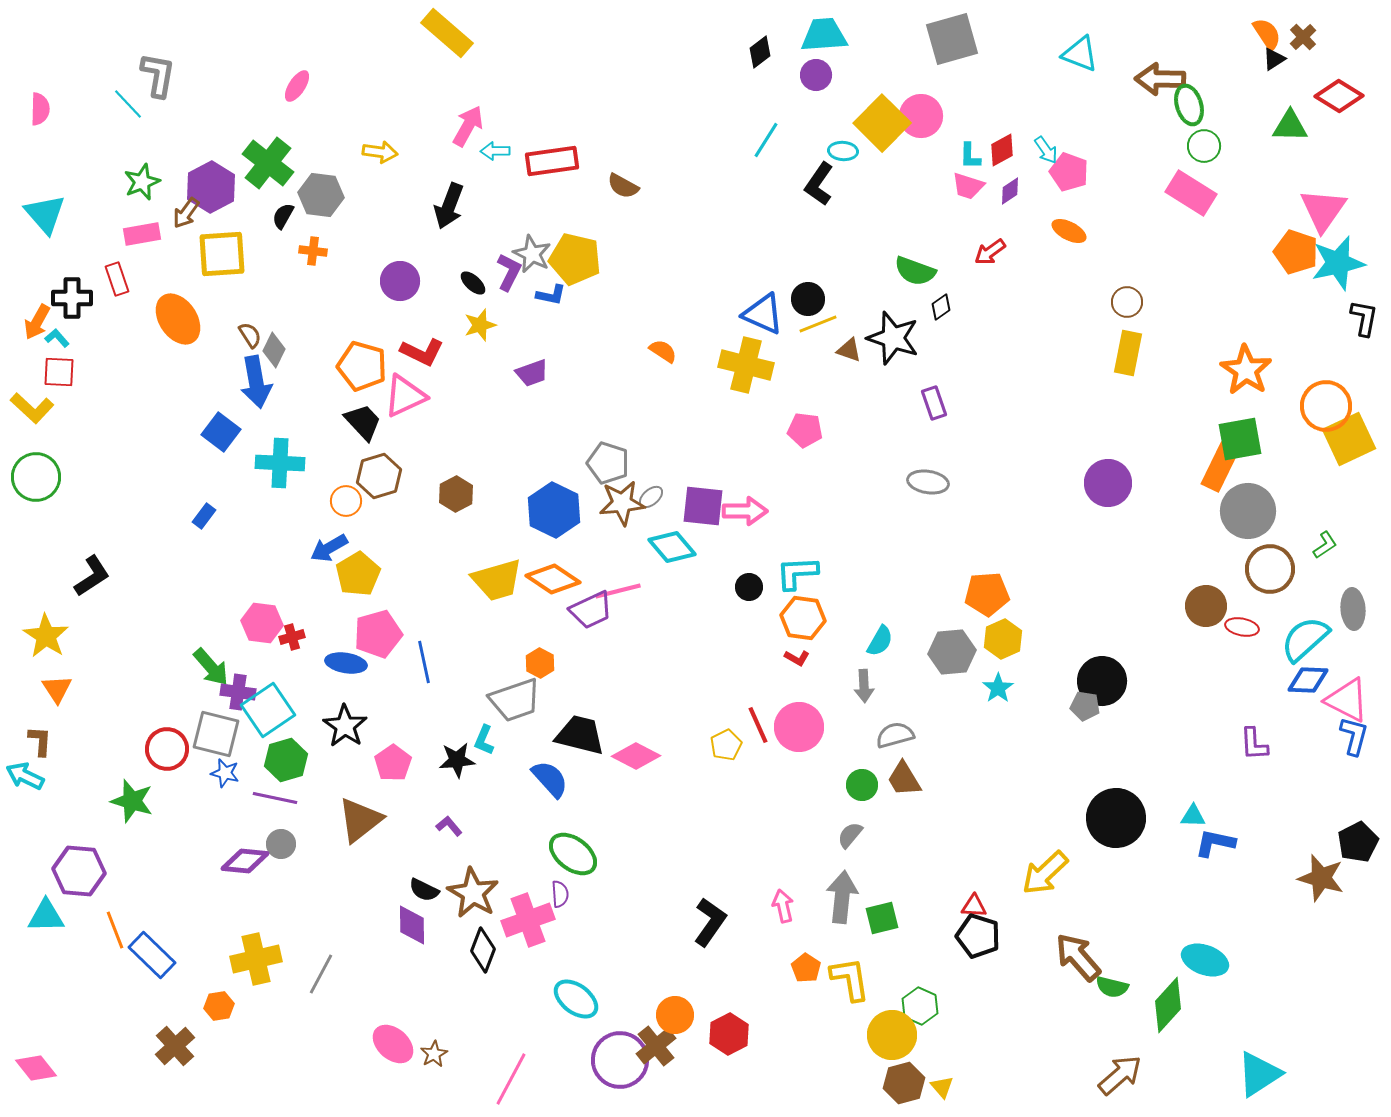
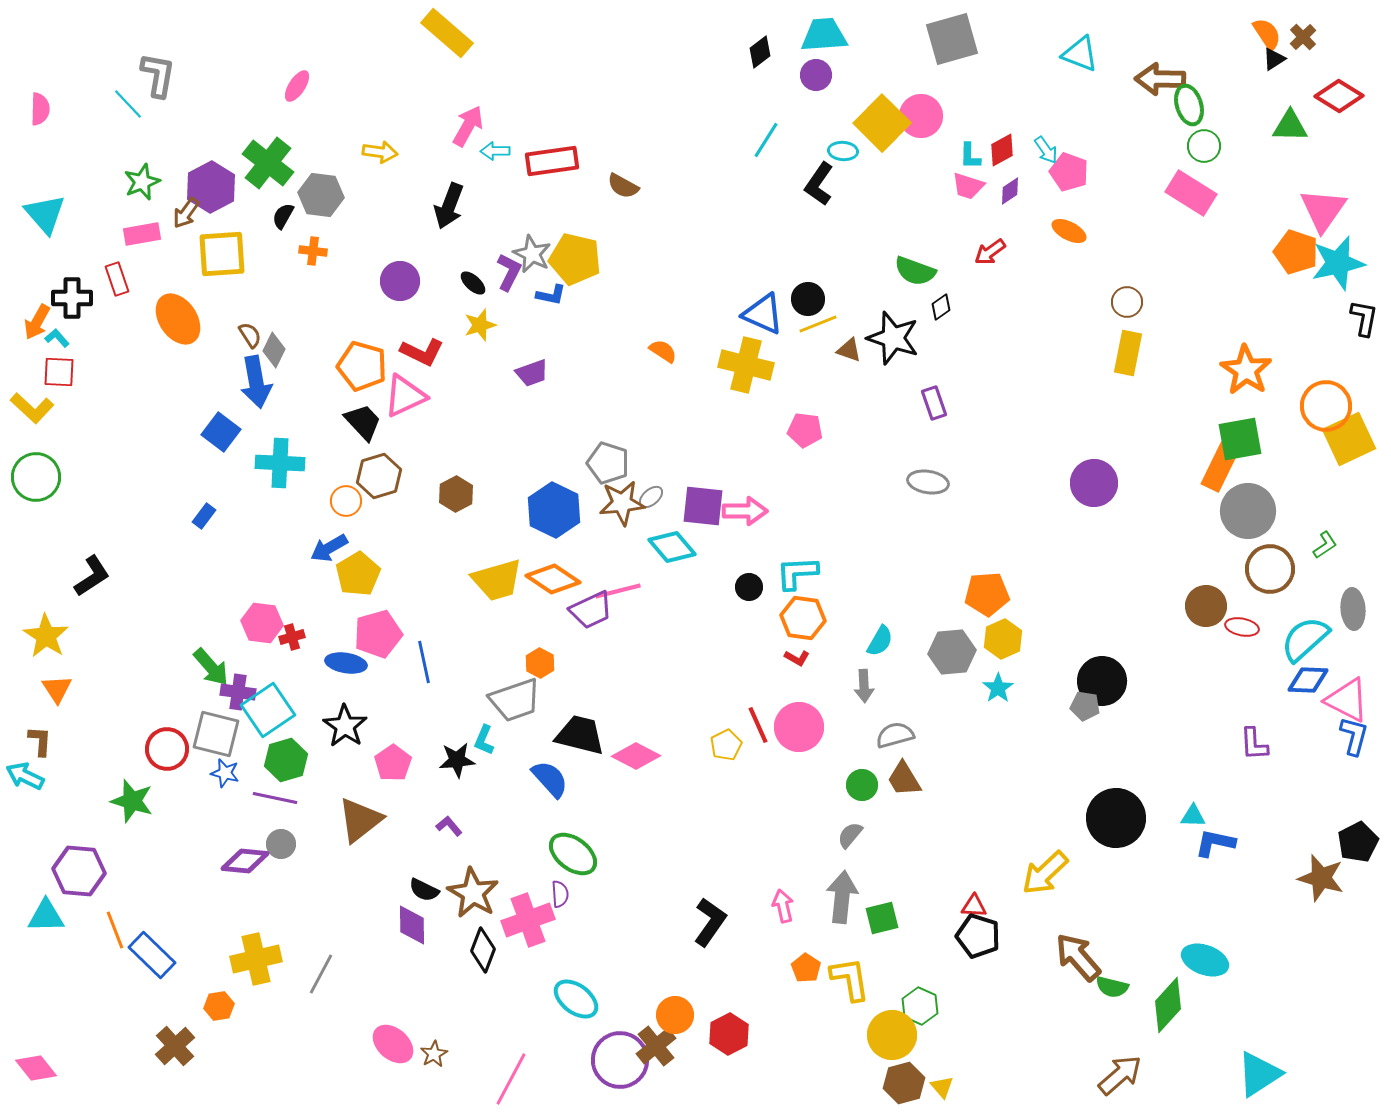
purple circle at (1108, 483): moved 14 px left
